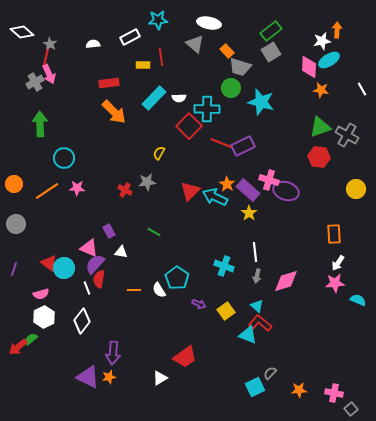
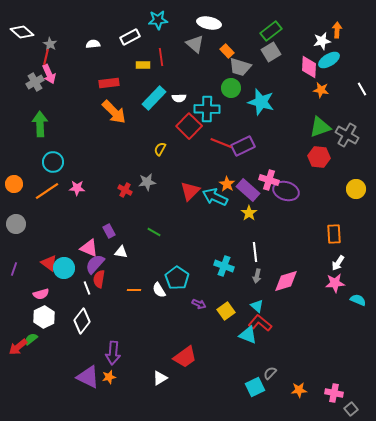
yellow semicircle at (159, 153): moved 1 px right, 4 px up
cyan circle at (64, 158): moved 11 px left, 4 px down
